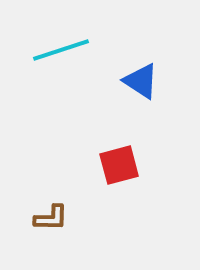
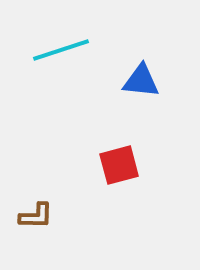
blue triangle: rotated 27 degrees counterclockwise
brown L-shape: moved 15 px left, 2 px up
